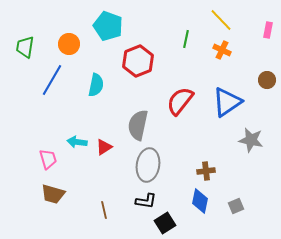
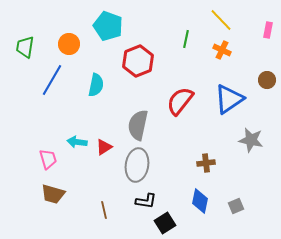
blue triangle: moved 2 px right, 3 px up
gray ellipse: moved 11 px left
brown cross: moved 8 px up
